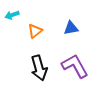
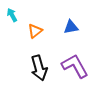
cyan arrow: rotated 80 degrees clockwise
blue triangle: moved 1 px up
